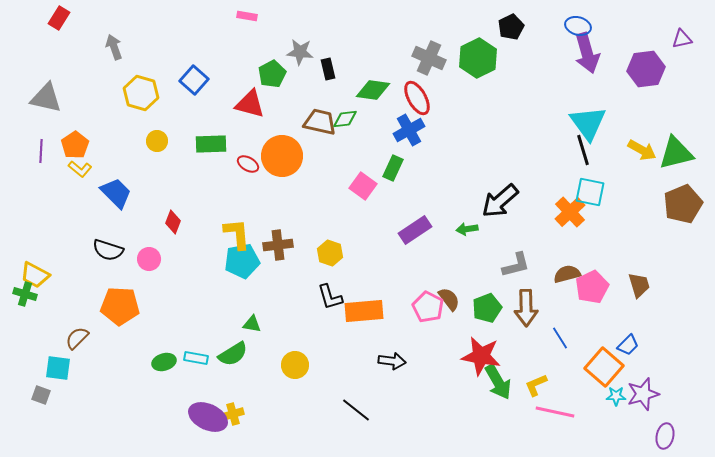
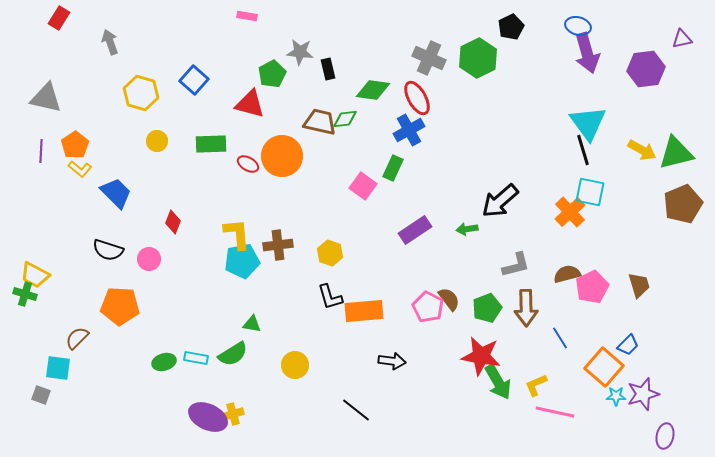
gray arrow at (114, 47): moved 4 px left, 5 px up
